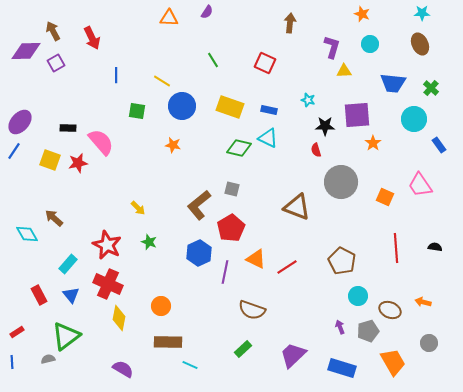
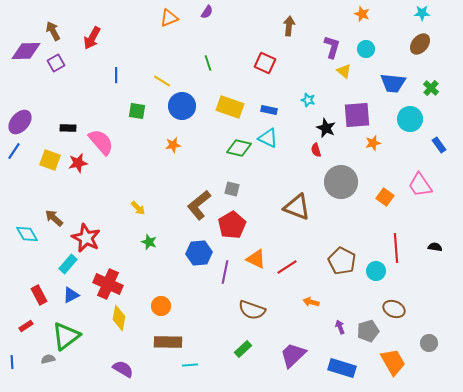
orange triangle at (169, 18): rotated 24 degrees counterclockwise
brown arrow at (290, 23): moved 1 px left, 3 px down
red arrow at (92, 38): rotated 55 degrees clockwise
cyan circle at (370, 44): moved 4 px left, 5 px down
brown ellipse at (420, 44): rotated 65 degrees clockwise
green line at (213, 60): moved 5 px left, 3 px down; rotated 14 degrees clockwise
yellow triangle at (344, 71): rotated 42 degrees clockwise
cyan circle at (414, 119): moved 4 px left
black star at (325, 126): moved 1 px right, 2 px down; rotated 24 degrees clockwise
orange star at (373, 143): rotated 21 degrees clockwise
orange star at (173, 145): rotated 21 degrees counterclockwise
orange square at (385, 197): rotated 12 degrees clockwise
red pentagon at (231, 228): moved 1 px right, 3 px up
red star at (107, 245): moved 21 px left, 7 px up
blue hexagon at (199, 253): rotated 20 degrees clockwise
blue triangle at (71, 295): rotated 42 degrees clockwise
cyan circle at (358, 296): moved 18 px right, 25 px up
orange arrow at (423, 302): moved 112 px left
brown ellipse at (390, 310): moved 4 px right, 1 px up
red rectangle at (17, 332): moved 9 px right, 6 px up
cyan line at (190, 365): rotated 28 degrees counterclockwise
